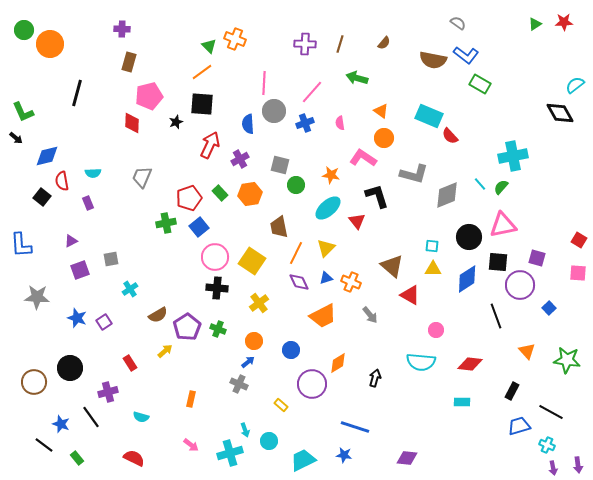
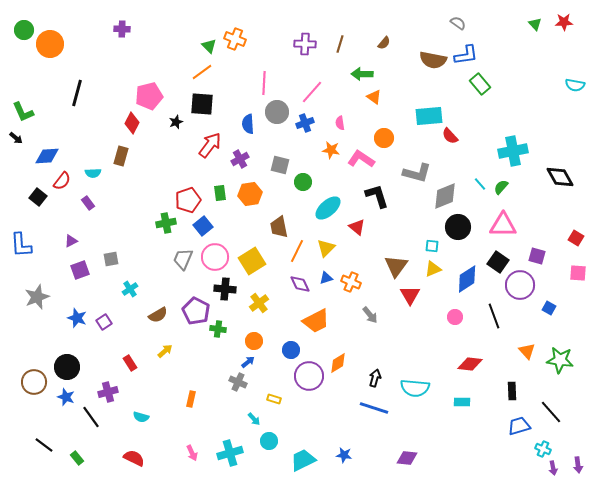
green triangle at (535, 24): rotated 40 degrees counterclockwise
blue L-shape at (466, 55): rotated 45 degrees counterclockwise
brown rectangle at (129, 62): moved 8 px left, 94 px down
green arrow at (357, 78): moved 5 px right, 4 px up; rotated 15 degrees counterclockwise
green rectangle at (480, 84): rotated 20 degrees clockwise
cyan semicircle at (575, 85): rotated 132 degrees counterclockwise
gray circle at (274, 111): moved 3 px right, 1 px down
orange triangle at (381, 111): moved 7 px left, 14 px up
black diamond at (560, 113): moved 64 px down
cyan rectangle at (429, 116): rotated 28 degrees counterclockwise
red diamond at (132, 123): rotated 25 degrees clockwise
red arrow at (210, 145): rotated 12 degrees clockwise
blue diamond at (47, 156): rotated 10 degrees clockwise
cyan cross at (513, 156): moved 5 px up
pink L-shape at (363, 158): moved 2 px left, 1 px down
gray L-shape at (414, 174): moved 3 px right, 1 px up
orange star at (331, 175): moved 25 px up
gray trapezoid at (142, 177): moved 41 px right, 82 px down
red semicircle at (62, 181): rotated 132 degrees counterclockwise
green circle at (296, 185): moved 7 px right, 3 px up
green rectangle at (220, 193): rotated 35 degrees clockwise
gray diamond at (447, 195): moved 2 px left, 1 px down
black square at (42, 197): moved 4 px left
red pentagon at (189, 198): moved 1 px left, 2 px down
purple rectangle at (88, 203): rotated 16 degrees counterclockwise
red triangle at (357, 221): moved 6 px down; rotated 12 degrees counterclockwise
pink triangle at (503, 225): rotated 12 degrees clockwise
blue square at (199, 227): moved 4 px right, 1 px up
black circle at (469, 237): moved 11 px left, 10 px up
red square at (579, 240): moved 3 px left, 2 px up
orange line at (296, 253): moved 1 px right, 2 px up
purple square at (537, 258): moved 2 px up
yellow square at (252, 261): rotated 24 degrees clockwise
black square at (498, 262): rotated 30 degrees clockwise
brown triangle at (392, 266): moved 4 px right; rotated 25 degrees clockwise
yellow triangle at (433, 269): rotated 24 degrees counterclockwise
purple diamond at (299, 282): moved 1 px right, 2 px down
black cross at (217, 288): moved 8 px right, 1 px down
red triangle at (410, 295): rotated 30 degrees clockwise
gray star at (37, 297): rotated 25 degrees counterclockwise
blue square at (549, 308): rotated 16 degrees counterclockwise
orange trapezoid at (323, 316): moved 7 px left, 5 px down
black line at (496, 316): moved 2 px left
purple pentagon at (187, 327): moved 9 px right, 16 px up; rotated 12 degrees counterclockwise
green cross at (218, 329): rotated 14 degrees counterclockwise
pink circle at (436, 330): moved 19 px right, 13 px up
green star at (567, 360): moved 7 px left
cyan semicircle at (421, 362): moved 6 px left, 26 px down
black circle at (70, 368): moved 3 px left, 1 px up
gray cross at (239, 384): moved 1 px left, 2 px up
purple circle at (312, 384): moved 3 px left, 8 px up
black rectangle at (512, 391): rotated 30 degrees counterclockwise
yellow rectangle at (281, 405): moved 7 px left, 6 px up; rotated 24 degrees counterclockwise
black line at (551, 412): rotated 20 degrees clockwise
blue star at (61, 424): moved 5 px right, 27 px up
blue line at (355, 427): moved 19 px right, 19 px up
cyan arrow at (245, 430): moved 9 px right, 11 px up; rotated 24 degrees counterclockwise
pink arrow at (191, 445): moved 1 px right, 8 px down; rotated 28 degrees clockwise
cyan cross at (547, 445): moved 4 px left, 4 px down
